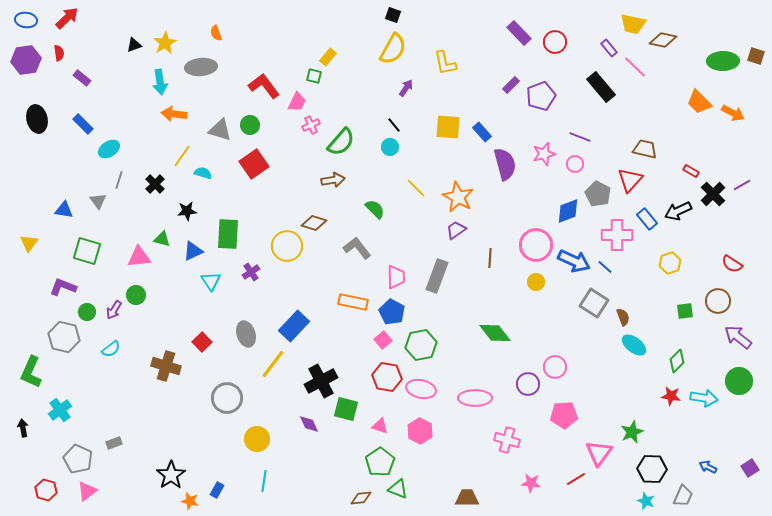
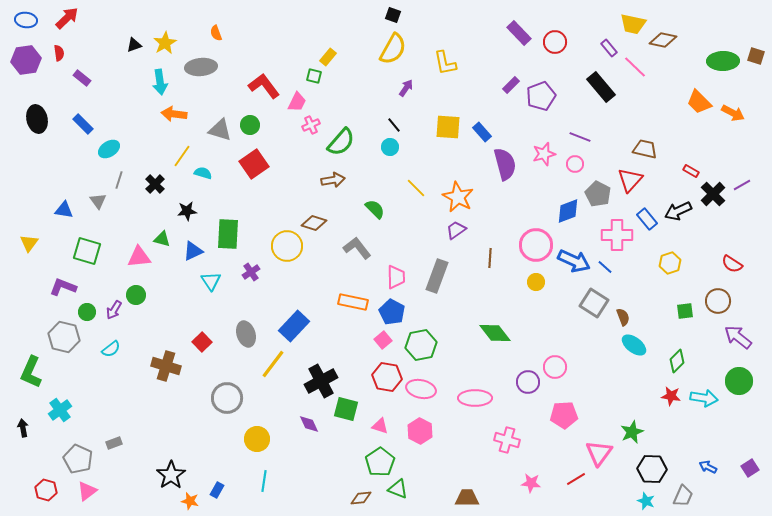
purple circle at (528, 384): moved 2 px up
